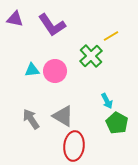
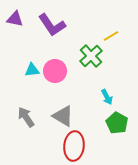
cyan arrow: moved 4 px up
gray arrow: moved 5 px left, 2 px up
